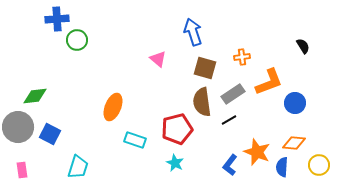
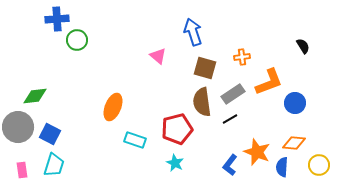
pink triangle: moved 3 px up
black line: moved 1 px right, 1 px up
cyan trapezoid: moved 24 px left, 2 px up
